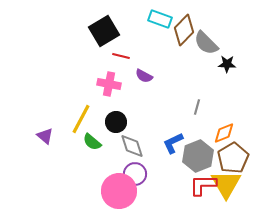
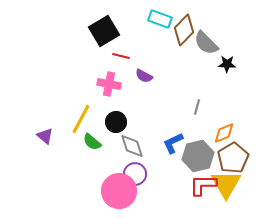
gray hexagon: rotated 8 degrees clockwise
